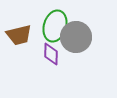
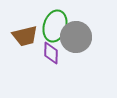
brown trapezoid: moved 6 px right, 1 px down
purple diamond: moved 1 px up
